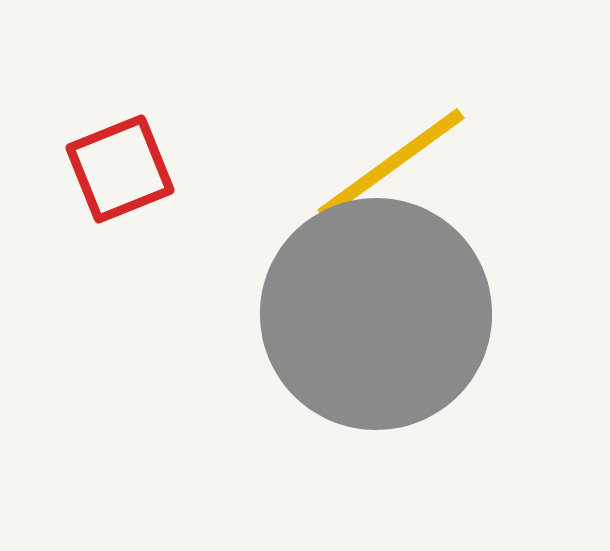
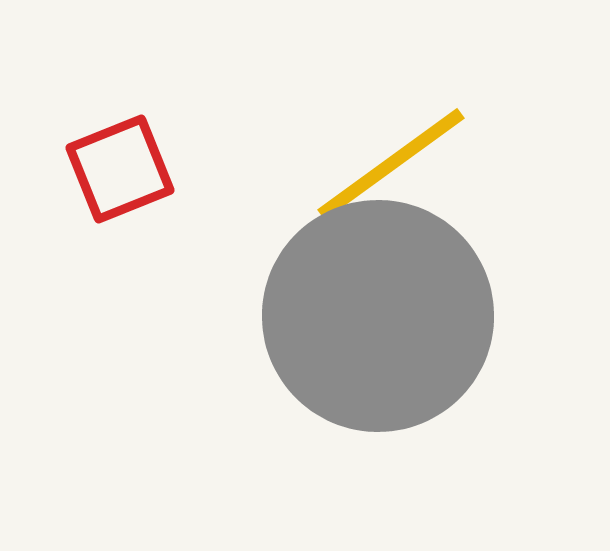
gray circle: moved 2 px right, 2 px down
